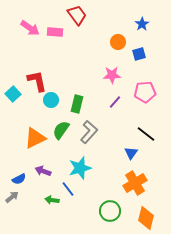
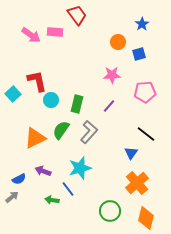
pink arrow: moved 1 px right, 7 px down
purple line: moved 6 px left, 4 px down
orange cross: moved 2 px right; rotated 10 degrees counterclockwise
